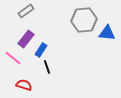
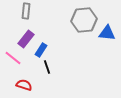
gray rectangle: rotated 49 degrees counterclockwise
